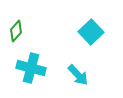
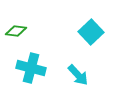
green diamond: rotated 55 degrees clockwise
